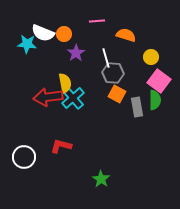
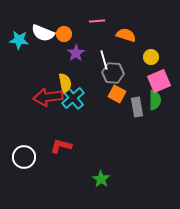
cyan star: moved 8 px left, 4 px up
white line: moved 2 px left, 2 px down
pink square: rotated 30 degrees clockwise
